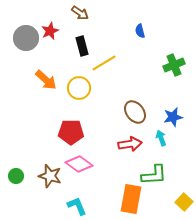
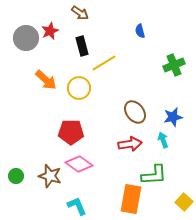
cyan arrow: moved 2 px right, 2 px down
